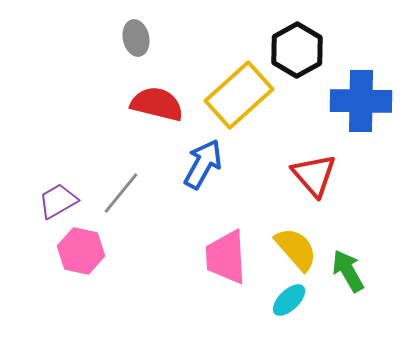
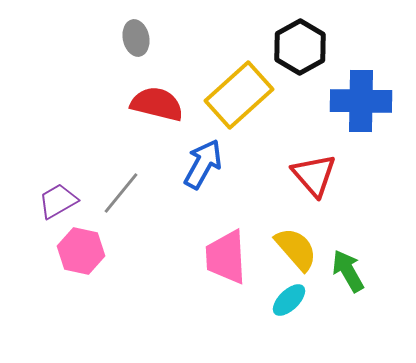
black hexagon: moved 3 px right, 3 px up
